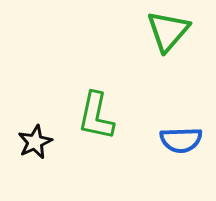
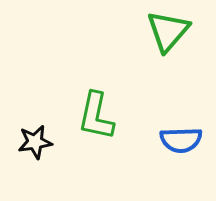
black star: rotated 16 degrees clockwise
